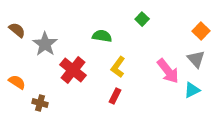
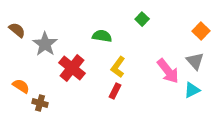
gray triangle: moved 1 px left, 2 px down
red cross: moved 1 px left, 2 px up
orange semicircle: moved 4 px right, 4 px down
red rectangle: moved 5 px up
